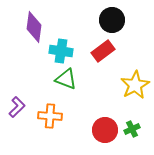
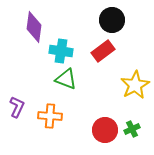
purple L-shape: rotated 20 degrees counterclockwise
